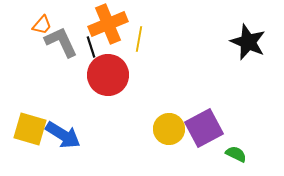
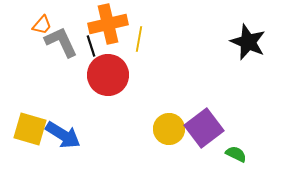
orange cross: rotated 9 degrees clockwise
black line: moved 1 px up
purple square: rotated 9 degrees counterclockwise
